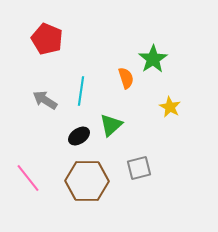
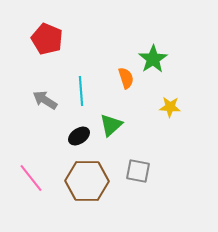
cyan line: rotated 12 degrees counterclockwise
yellow star: rotated 25 degrees counterclockwise
gray square: moved 1 px left, 3 px down; rotated 25 degrees clockwise
pink line: moved 3 px right
